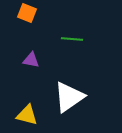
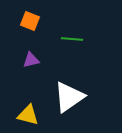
orange square: moved 3 px right, 8 px down
purple triangle: rotated 24 degrees counterclockwise
yellow triangle: moved 1 px right
